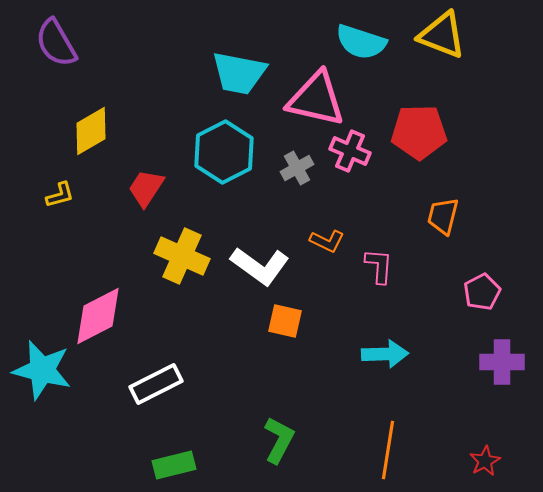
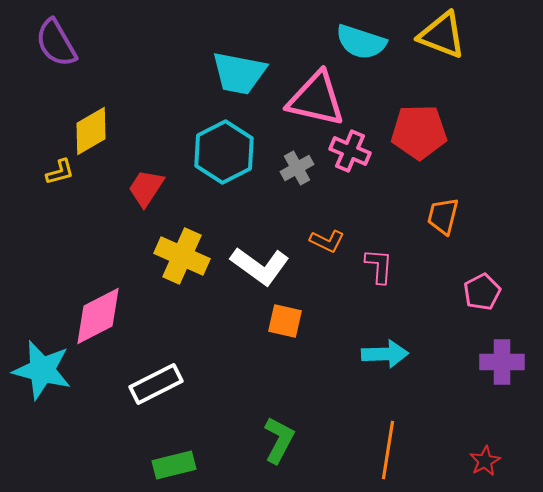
yellow L-shape: moved 23 px up
